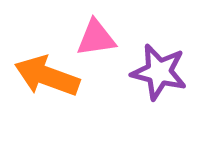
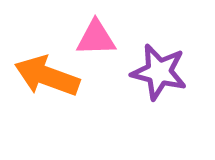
pink triangle: rotated 6 degrees clockwise
